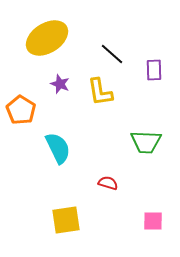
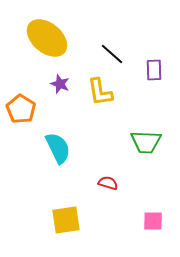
yellow ellipse: rotated 72 degrees clockwise
orange pentagon: moved 1 px up
